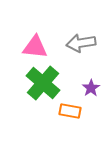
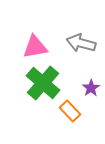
gray arrow: rotated 24 degrees clockwise
pink triangle: rotated 16 degrees counterclockwise
orange rectangle: rotated 35 degrees clockwise
